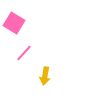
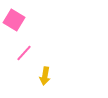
pink square: moved 3 px up
